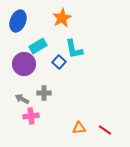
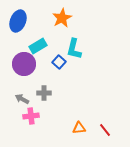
cyan L-shape: rotated 25 degrees clockwise
red line: rotated 16 degrees clockwise
